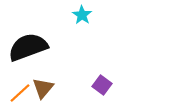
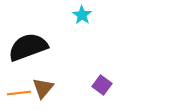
orange line: moved 1 px left; rotated 35 degrees clockwise
